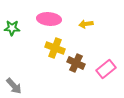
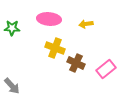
gray arrow: moved 2 px left
